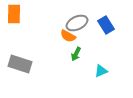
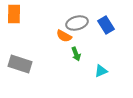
gray ellipse: rotated 10 degrees clockwise
orange semicircle: moved 4 px left
green arrow: rotated 48 degrees counterclockwise
